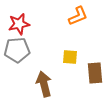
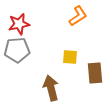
orange L-shape: rotated 10 degrees counterclockwise
brown arrow: moved 7 px right, 4 px down
